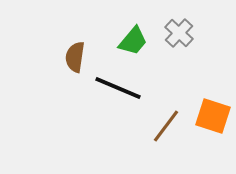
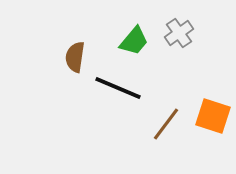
gray cross: rotated 12 degrees clockwise
green trapezoid: moved 1 px right
brown line: moved 2 px up
